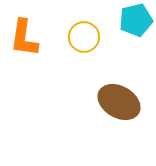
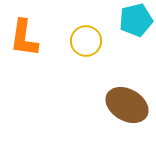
yellow circle: moved 2 px right, 4 px down
brown ellipse: moved 8 px right, 3 px down
